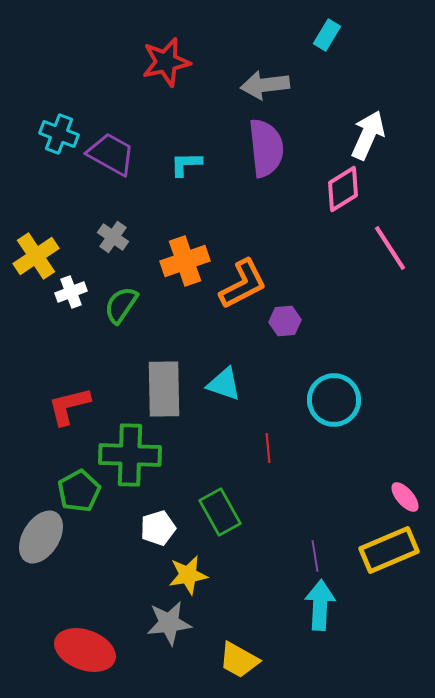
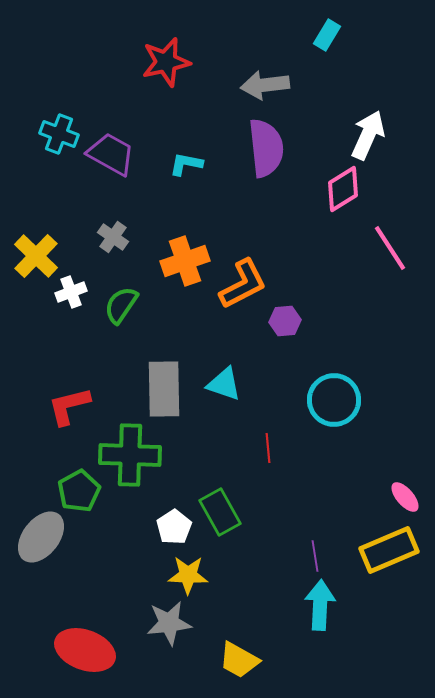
cyan L-shape: rotated 12 degrees clockwise
yellow cross: rotated 12 degrees counterclockwise
white pentagon: moved 16 px right, 1 px up; rotated 16 degrees counterclockwise
gray ellipse: rotated 6 degrees clockwise
yellow star: rotated 12 degrees clockwise
